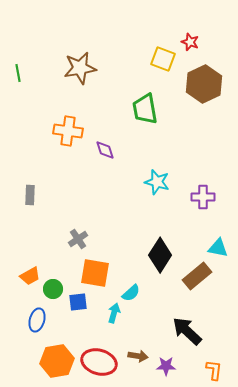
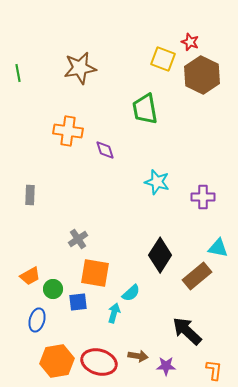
brown hexagon: moved 2 px left, 9 px up; rotated 9 degrees counterclockwise
